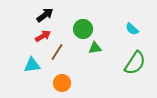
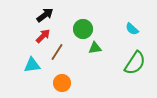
red arrow: rotated 14 degrees counterclockwise
